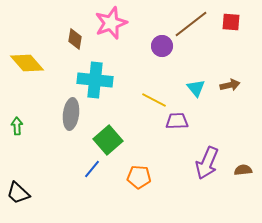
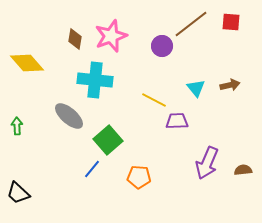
pink star: moved 13 px down
gray ellipse: moved 2 px left, 2 px down; rotated 56 degrees counterclockwise
